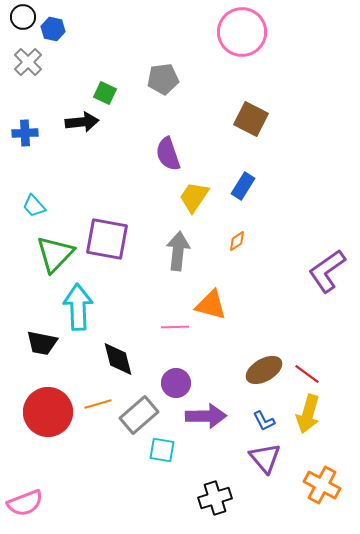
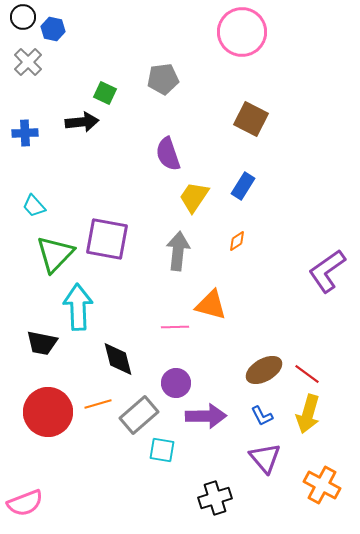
blue L-shape: moved 2 px left, 5 px up
